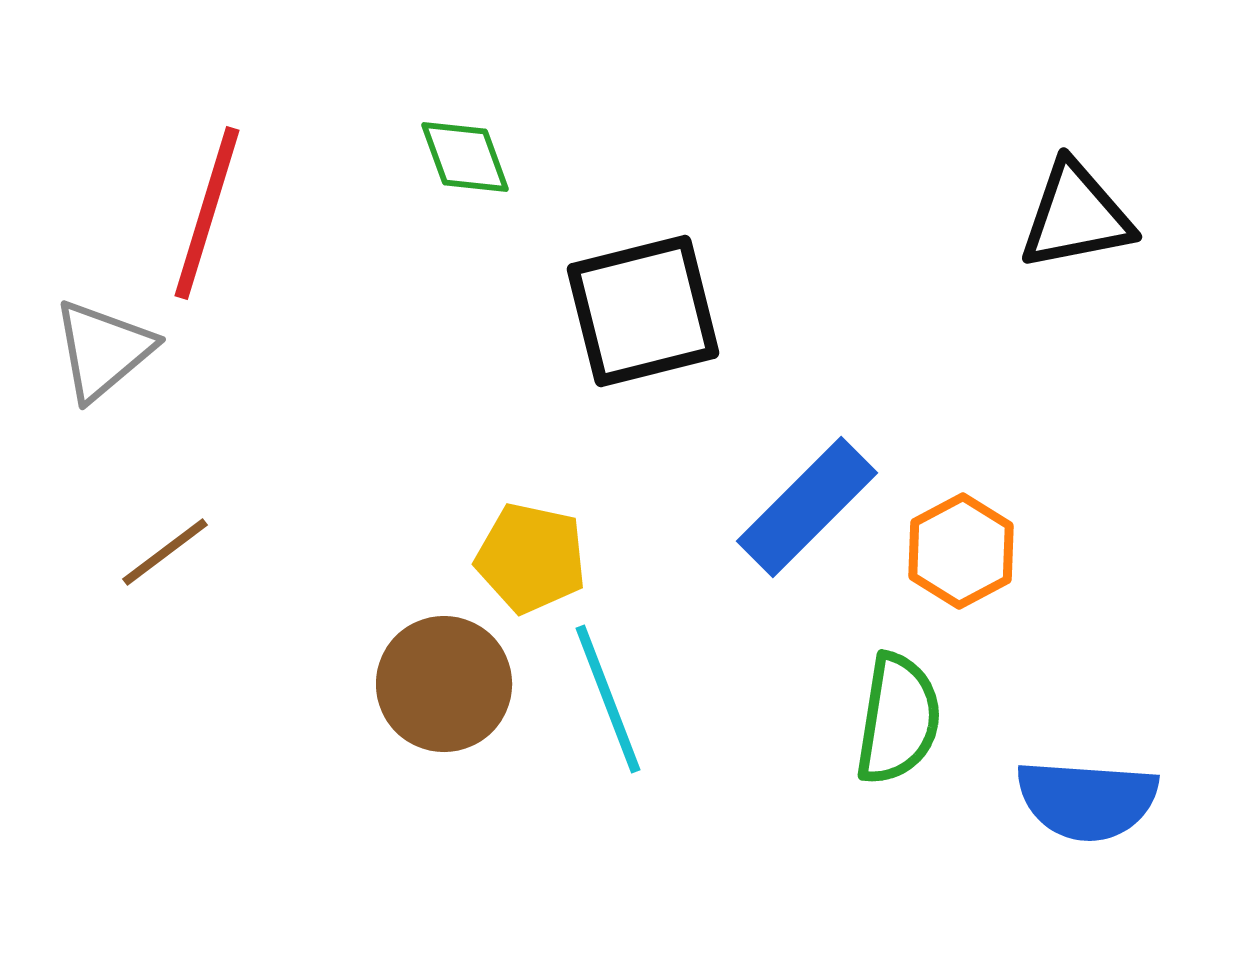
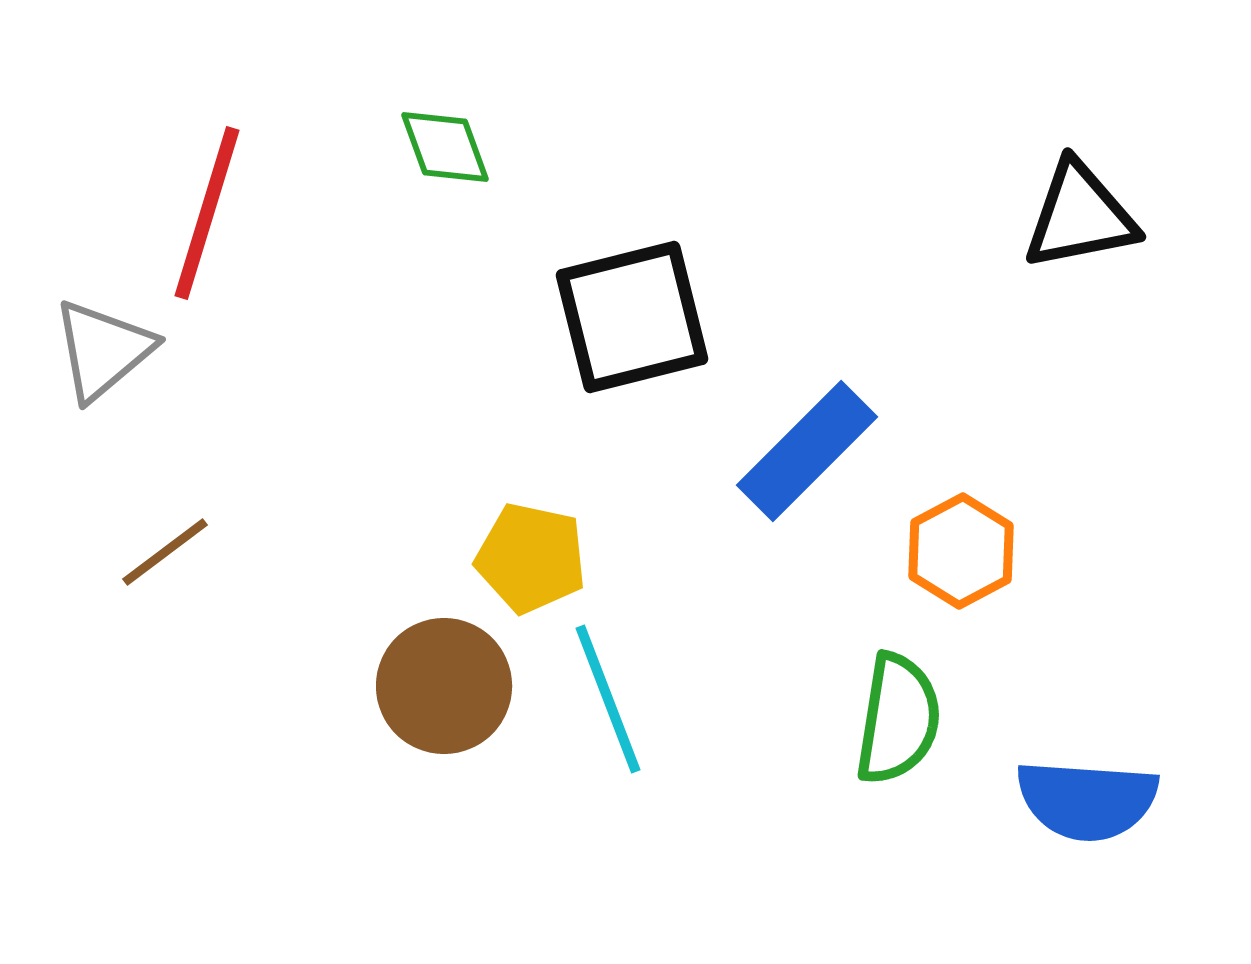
green diamond: moved 20 px left, 10 px up
black triangle: moved 4 px right
black square: moved 11 px left, 6 px down
blue rectangle: moved 56 px up
brown circle: moved 2 px down
